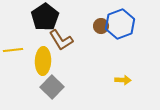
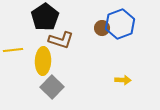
brown circle: moved 1 px right, 2 px down
brown L-shape: rotated 40 degrees counterclockwise
